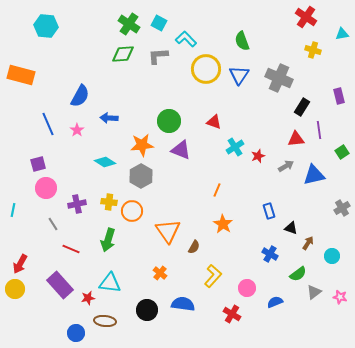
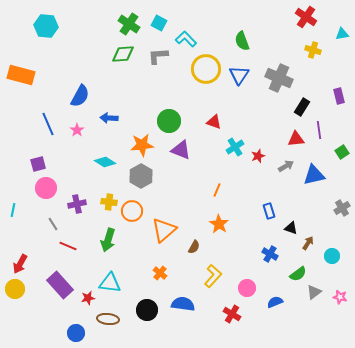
orange star at (223, 224): moved 4 px left
orange triangle at (168, 231): moved 4 px left, 1 px up; rotated 24 degrees clockwise
red line at (71, 249): moved 3 px left, 3 px up
brown ellipse at (105, 321): moved 3 px right, 2 px up
